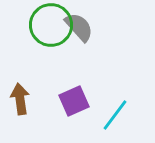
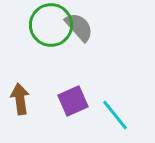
purple square: moved 1 px left
cyan line: rotated 76 degrees counterclockwise
